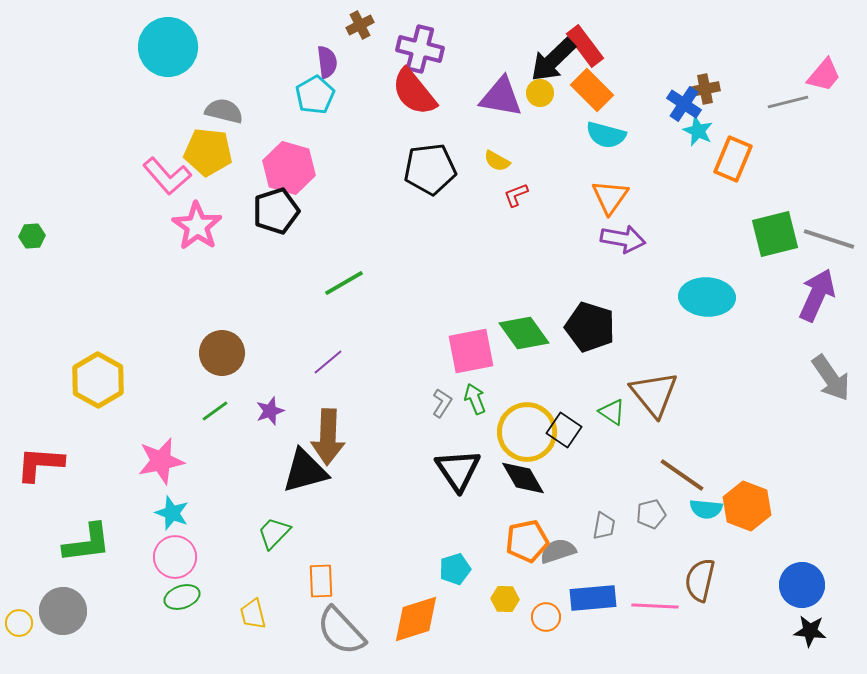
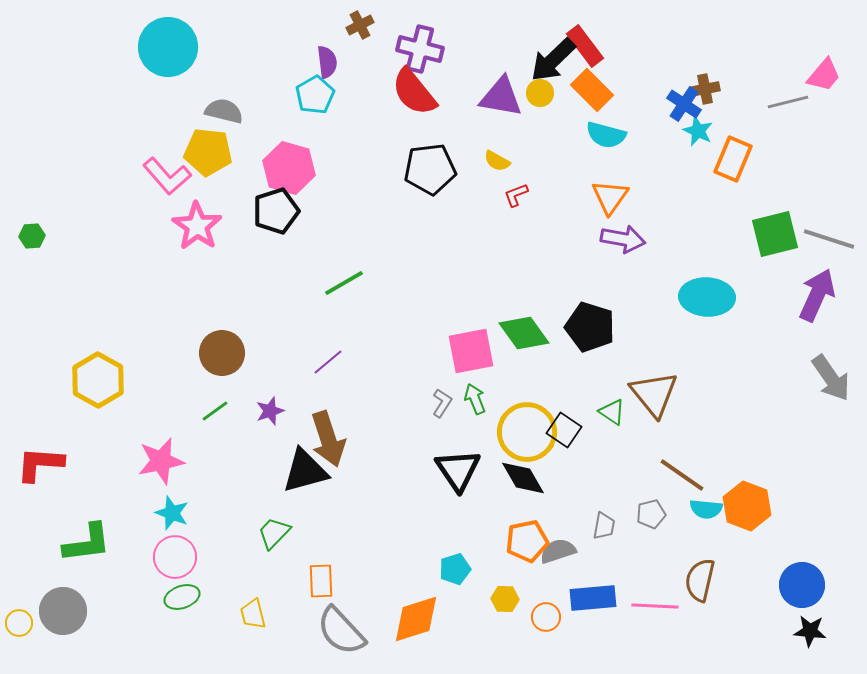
brown arrow at (328, 437): moved 2 px down; rotated 20 degrees counterclockwise
